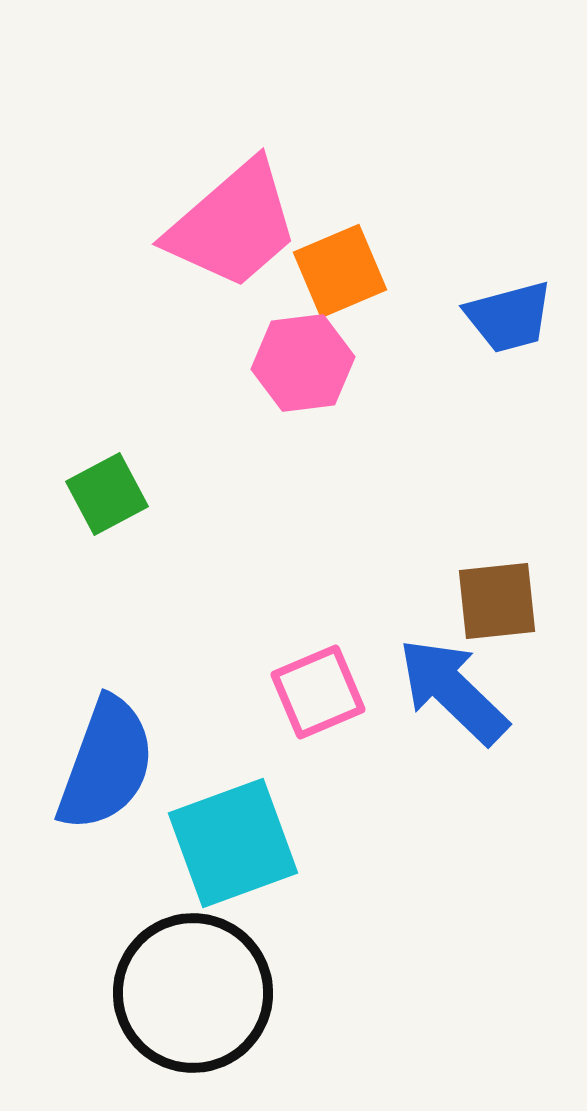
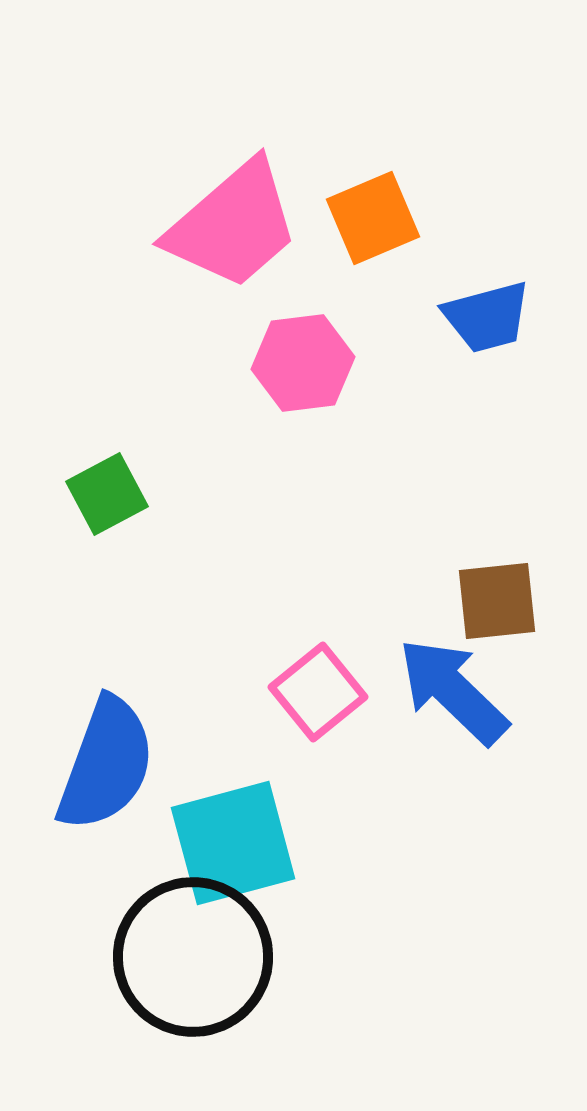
orange square: moved 33 px right, 53 px up
blue trapezoid: moved 22 px left
pink square: rotated 16 degrees counterclockwise
cyan square: rotated 5 degrees clockwise
black circle: moved 36 px up
